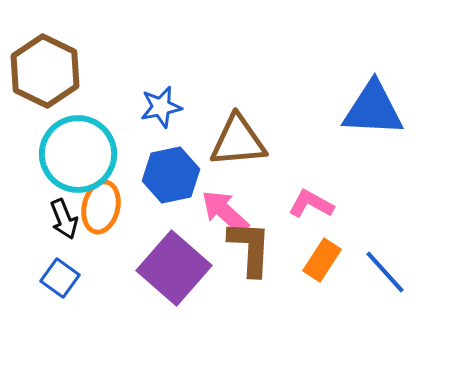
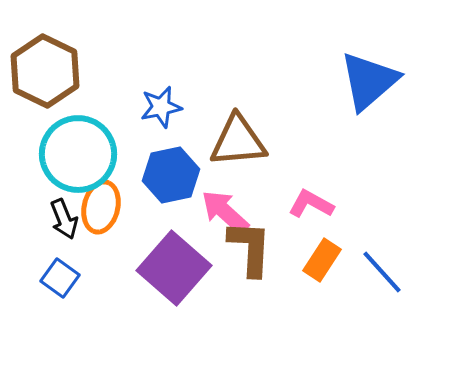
blue triangle: moved 4 px left, 28 px up; rotated 44 degrees counterclockwise
blue line: moved 3 px left
